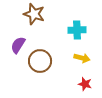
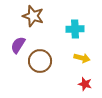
brown star: moved 1 px left, 2 px down
cyan cross: moved 2 px left, 1 px up
